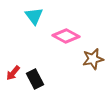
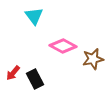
pink diamond: moved 3 px left, 10 px down
